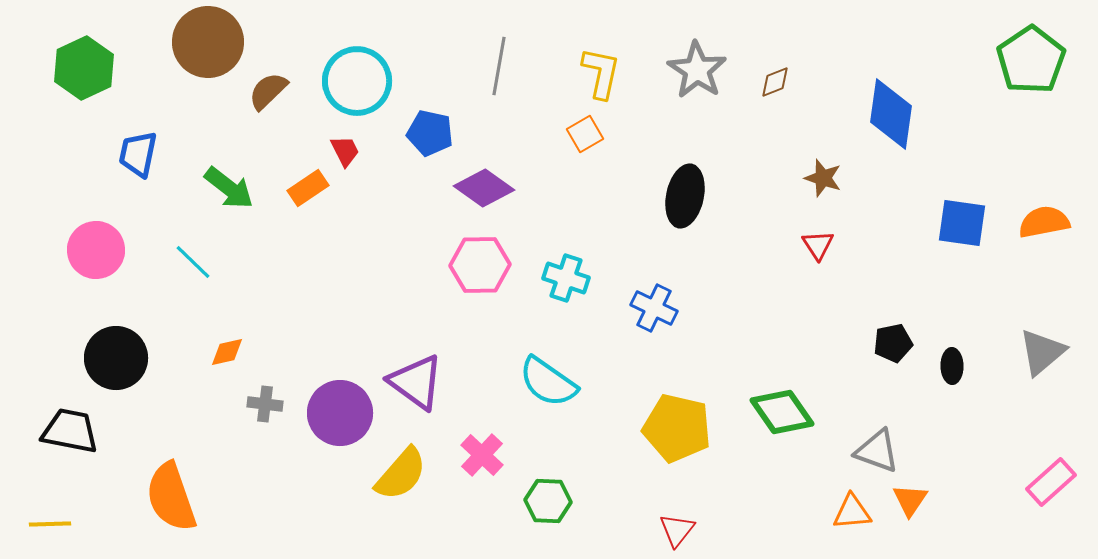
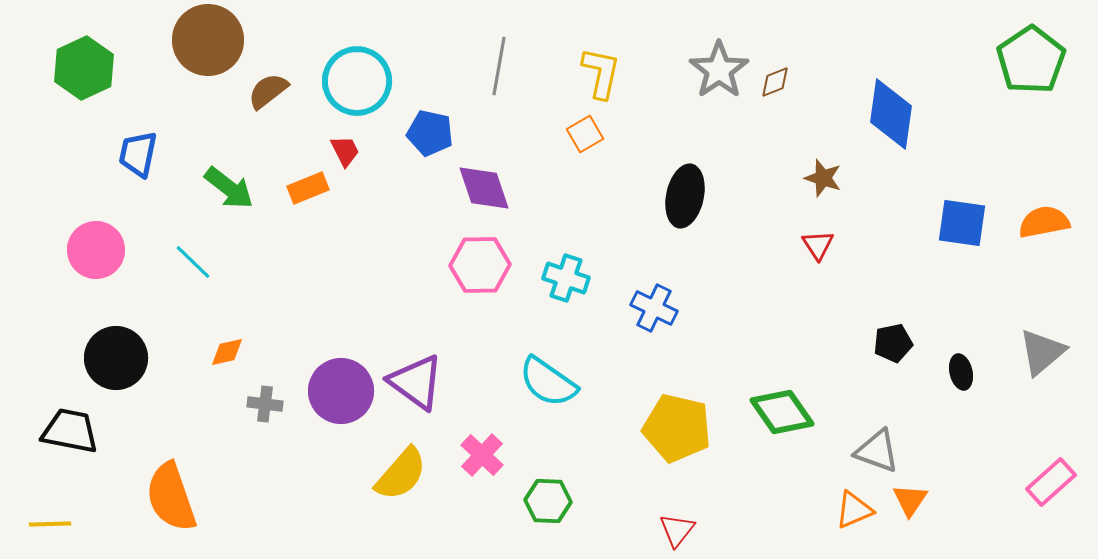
brown circle at (208, 42): moved 2 px up
gray star at (697, 70): moved 22 px right; rotated 4 degrees clockwise
brown semicircle at (268, 91): rotated 6 degrees clockwise
orange rectangle at (308, 188): rotated 12 degrees clockwise
purple diamond at (484, 188): rotated 36 degrees clockwise
black ellipse at (952, 366): moved 9 px right, 6 px down; rotated 12 degrees counterclockwise
purple circle at (340, 413): moved 1 px right, 22 px up
orange triangle at (852, 512): moved 2 px right, 2 px up; rotated 18 degrees counterclockwise
